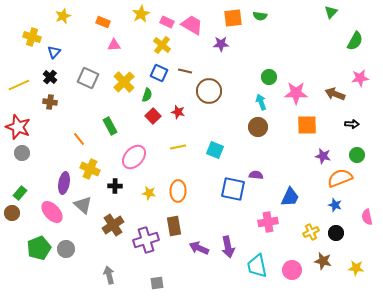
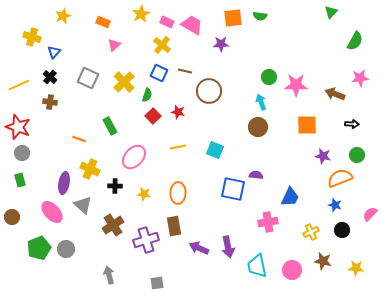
pink triangle at (114, 45): rotated 40 degrees counterclockwise
pink star at (296, 93): moved 8 px up
orange line at (79, 139): rotated 32 degrees counterclockwise
orange ellipse at (178, 191): moved 2 px down
green rectangle at (20, 193): moved 13 px up; rotated 56 degrees counterclockwise
yellow star at (149, 193): moved 5 px left, 1 px down
brown circle at (12, 213): moved 4 px down
pink semicircle at (367, 217): moved 3 px right, 3 px up; rotated 56 degrees clockwise
black circle at (336, 233): moved 6 px right, 3 px up
